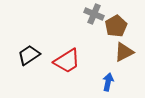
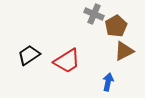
brown triangle: moved 1 px up
